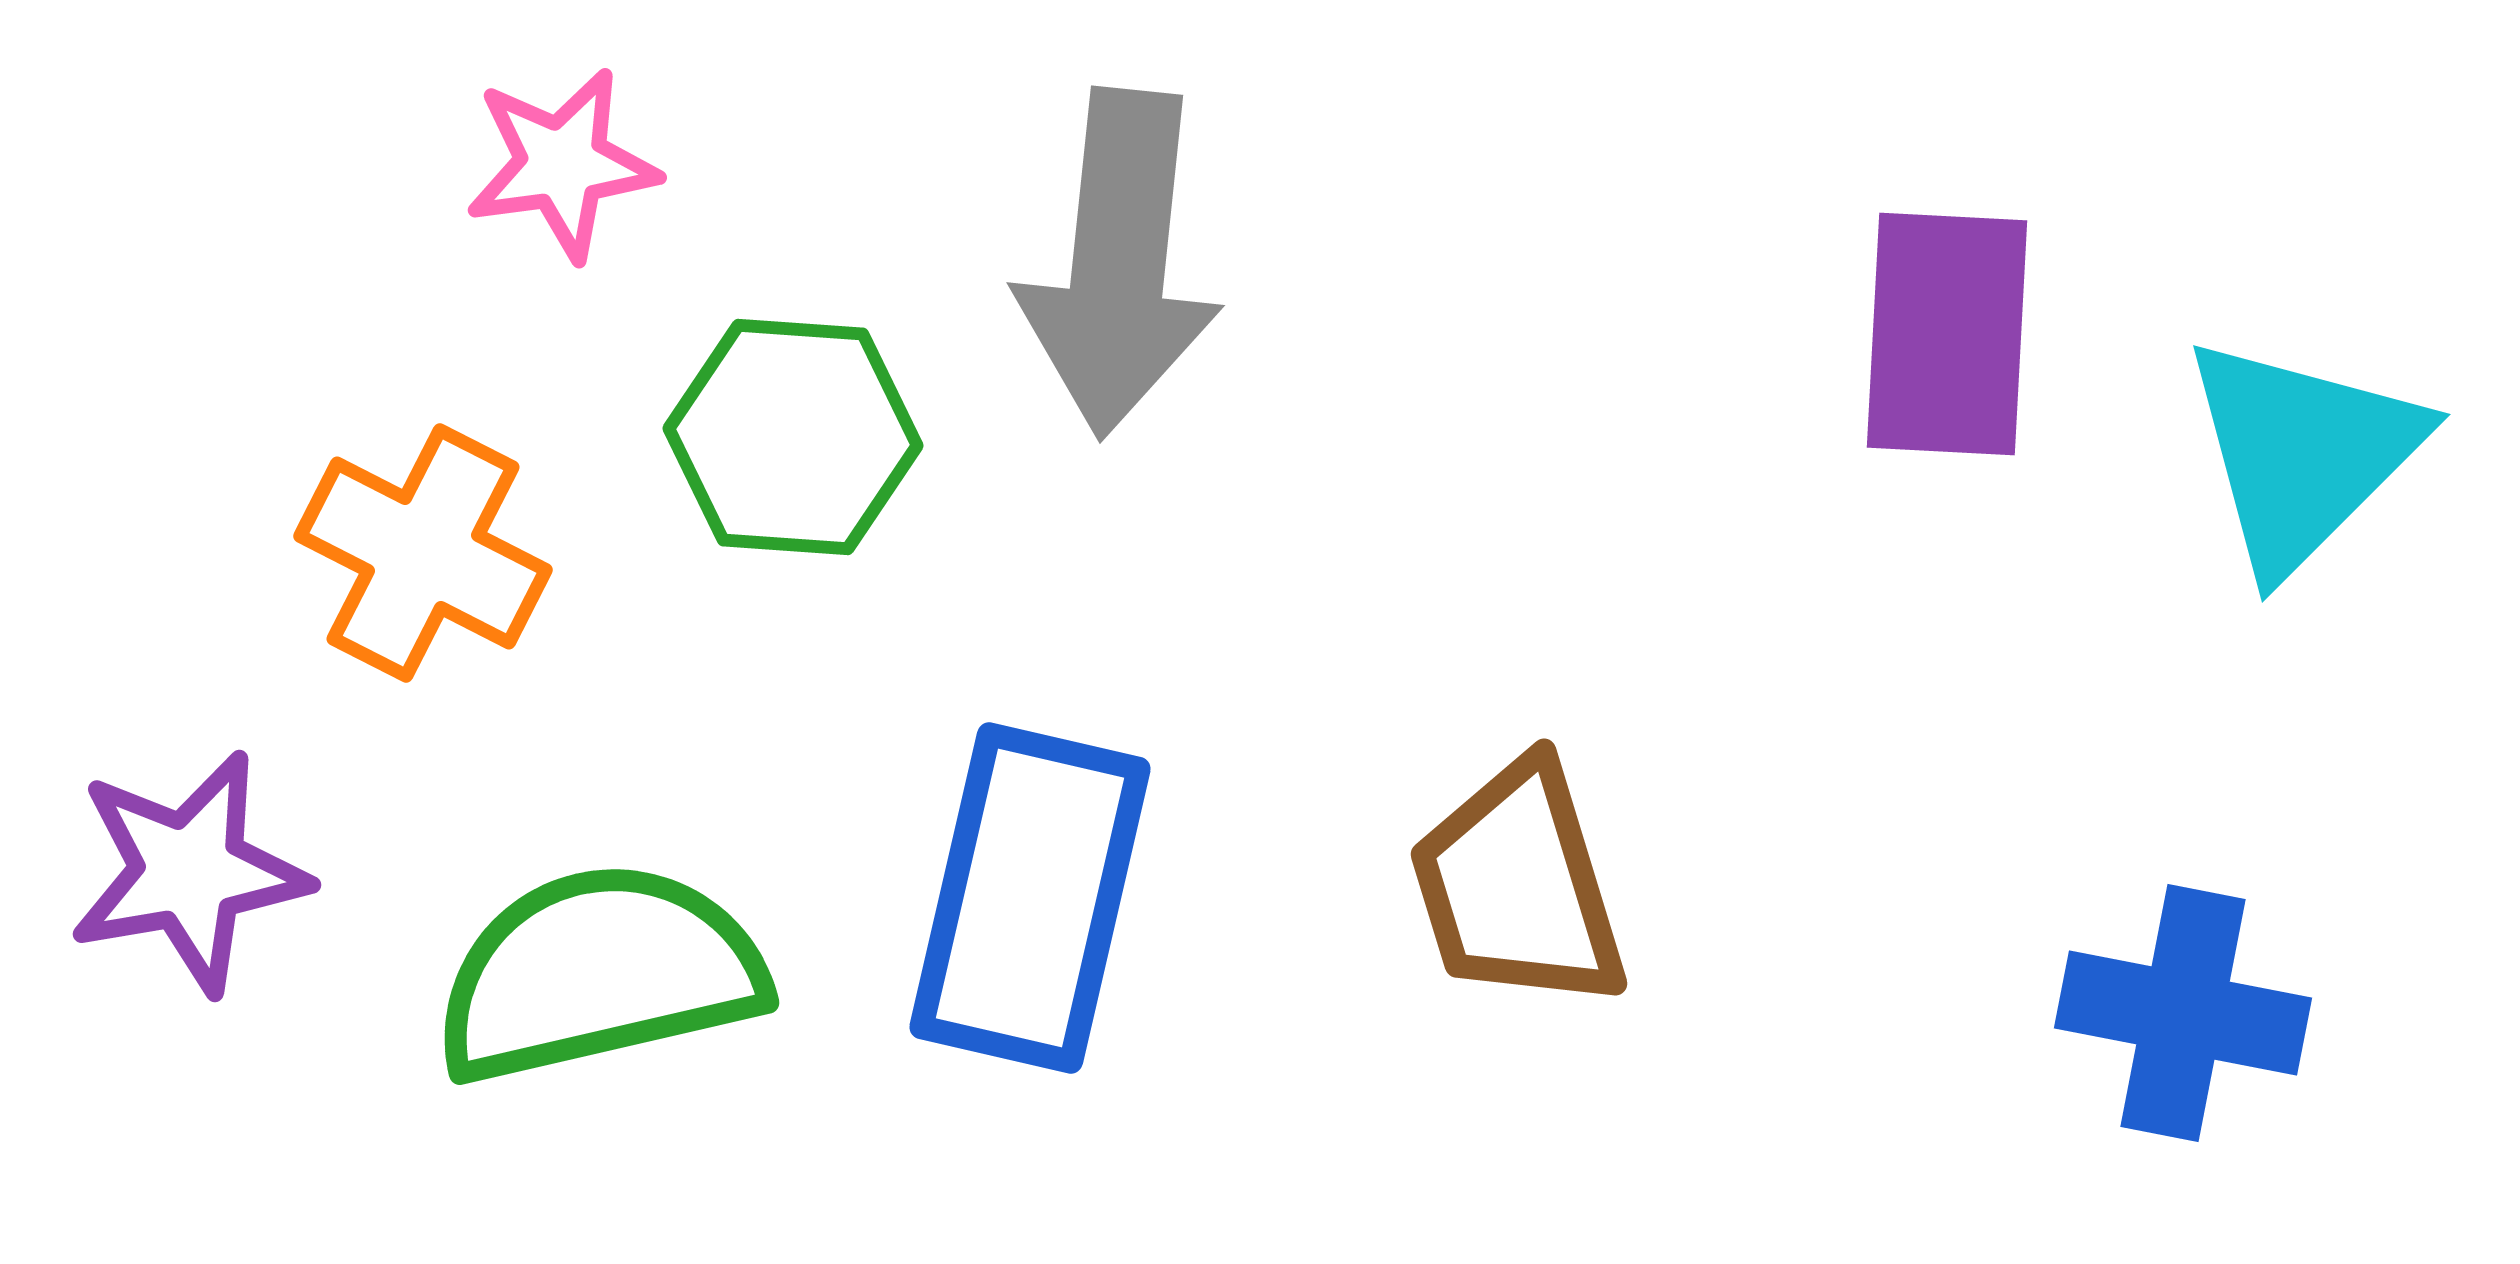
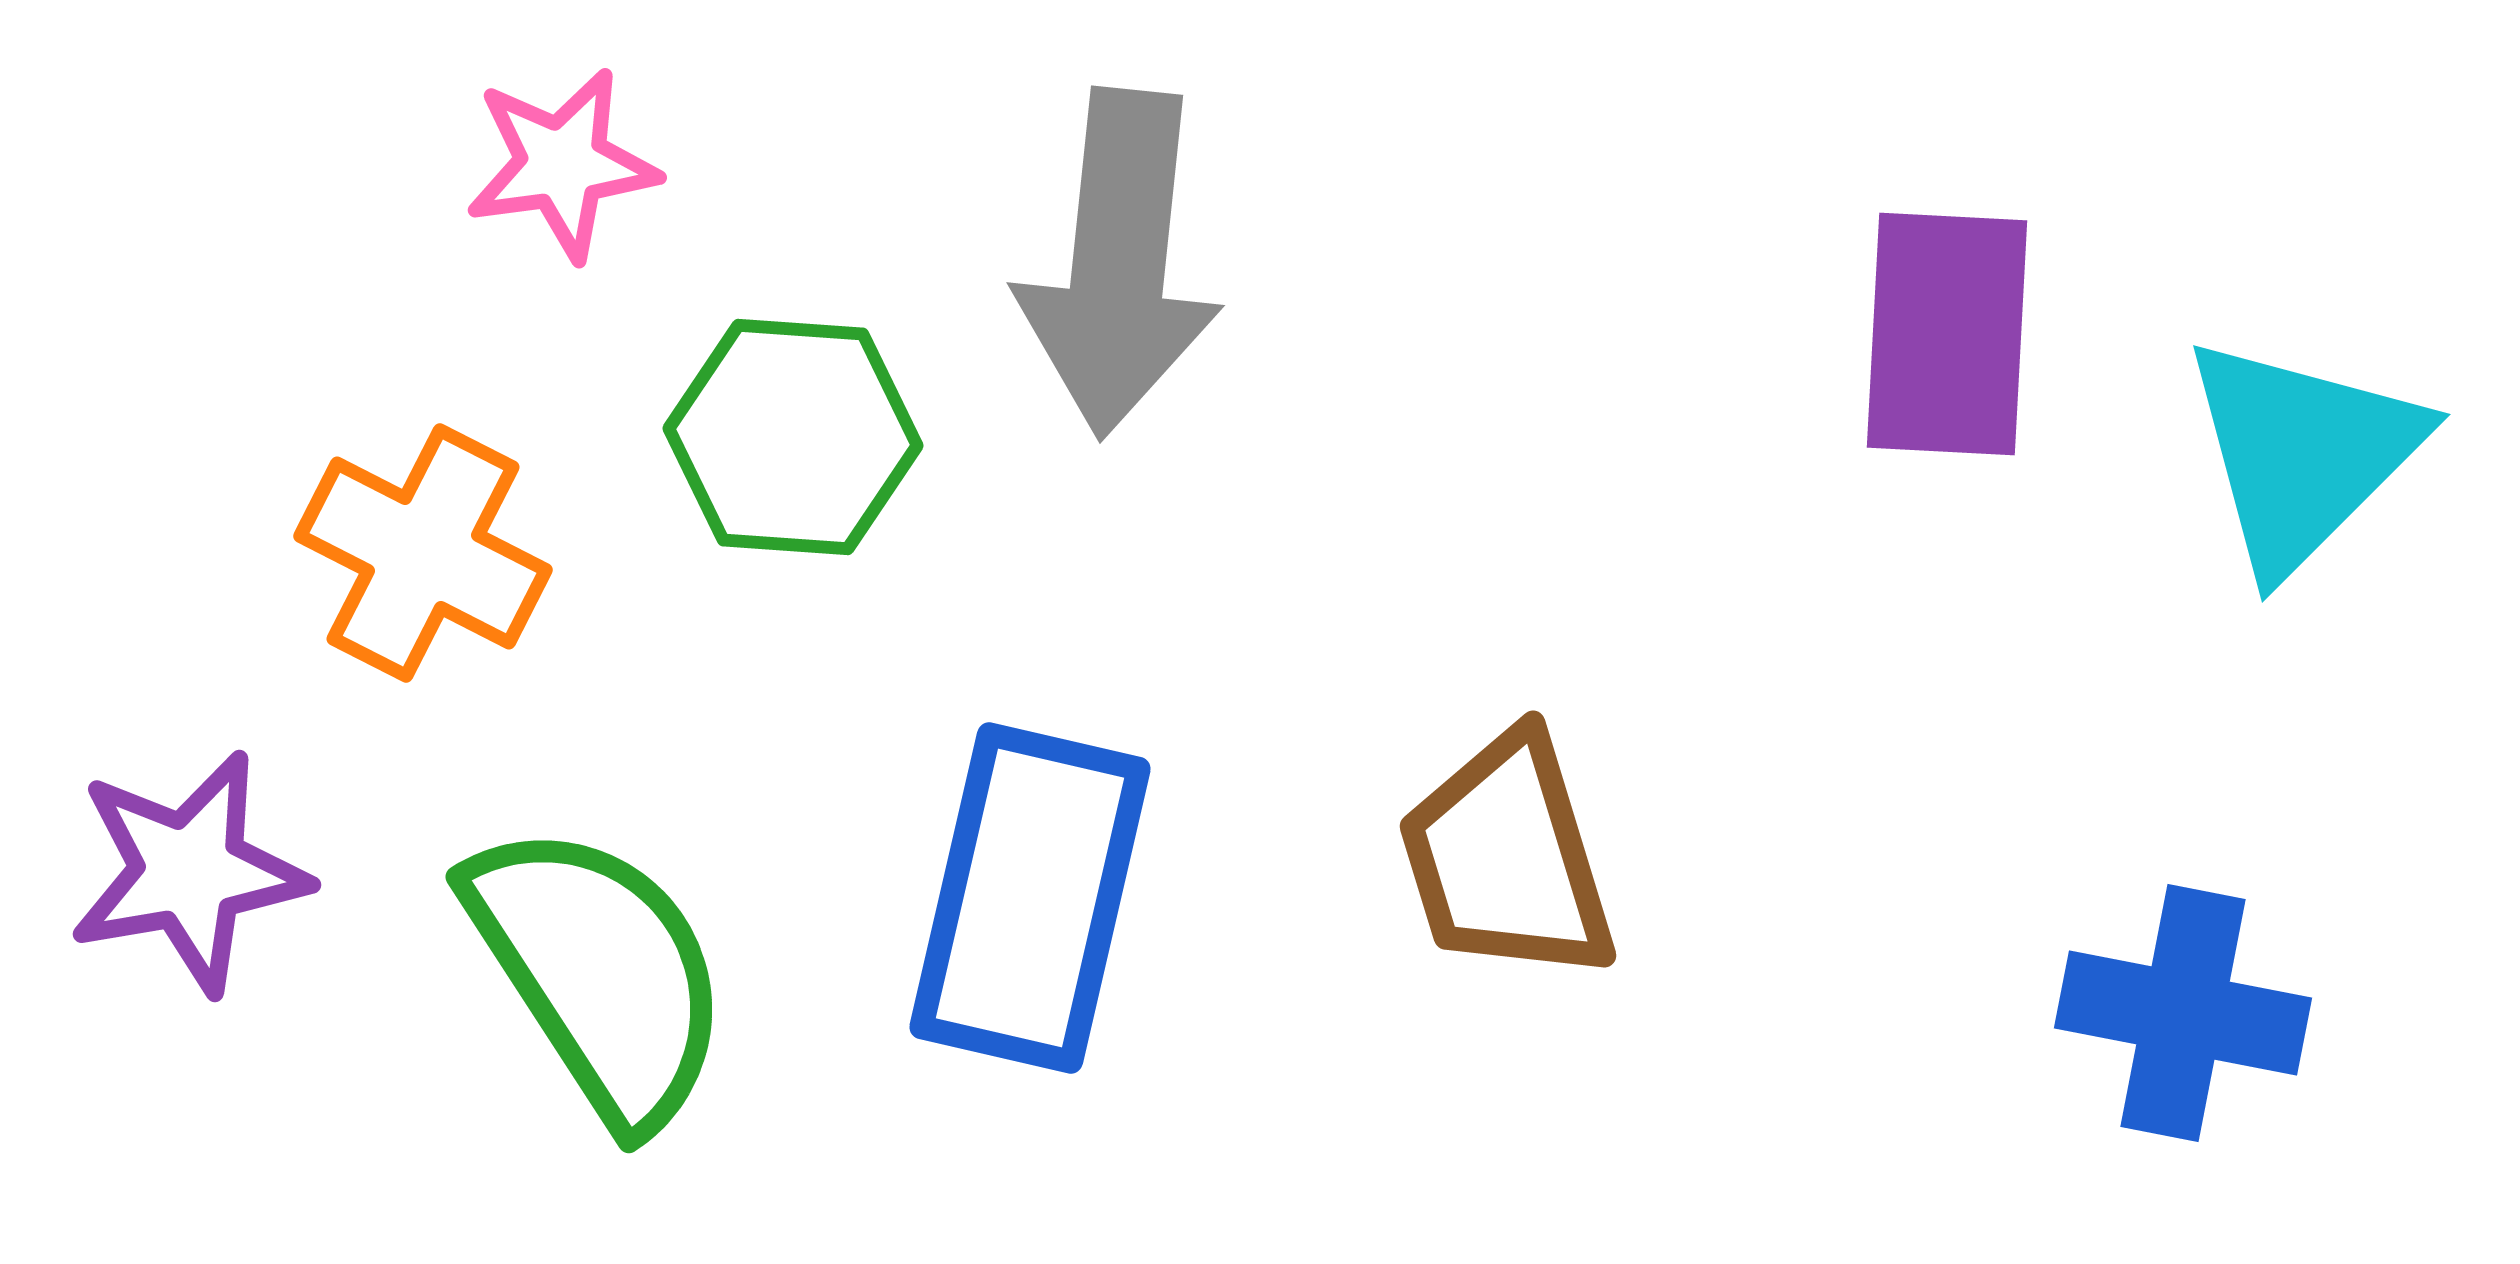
brown trapezoid: moved 11 px left, 28 px up
green semicircle: rotated 70 degrees clockwise
